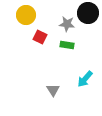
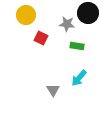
red square: moved 1 px right, 1 px down
green rectangle: moved 10 px right, 1 px down
cyan arrow: moved 6 px left, 1 px up
